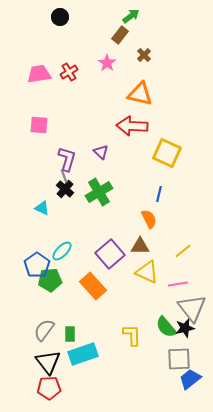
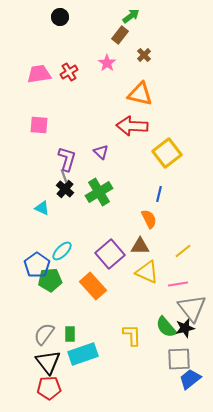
yellow square: rotated 28 degrees clockwise
gray semicircle: moved 4 px down
